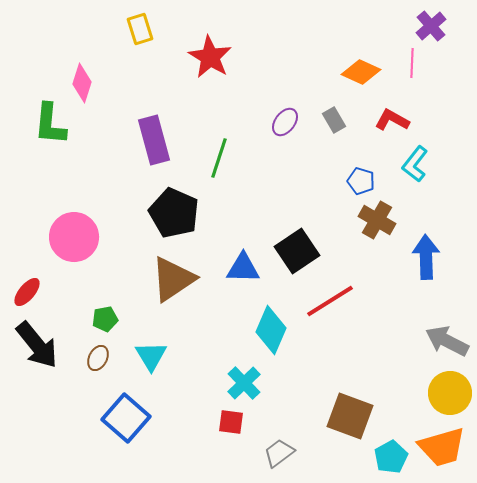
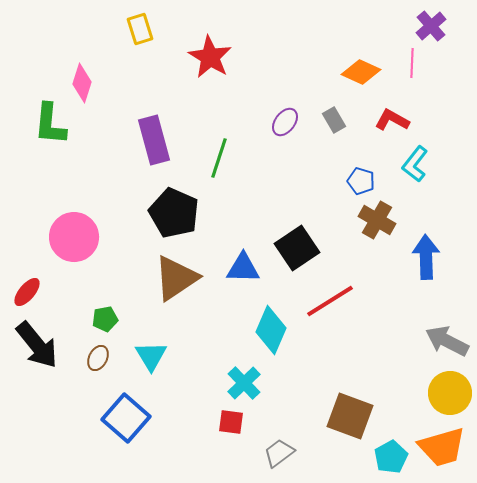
black square: moved 3 px up
brown triangle: moved 3 px right, 1 px up
